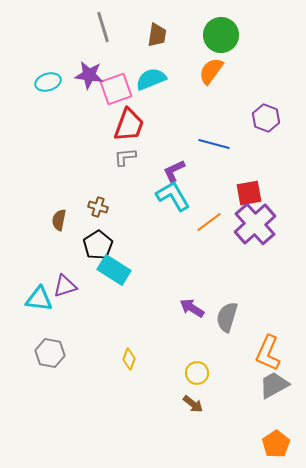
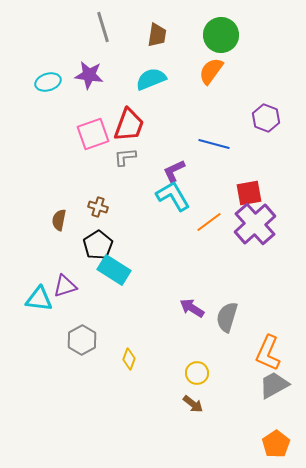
pink square: moved 23 px left, 45 px down
gray hexagon: moved 32 px right, 13 px up; rotated 20 degrees clockwise
